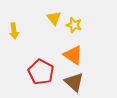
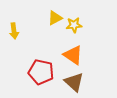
yellow triangle: moved 1 px right; rotated 42 degrees clockwise
yellow star: rotated 21 degrees counterclockwise
red pentagon: rotated 15 degrees counterclockwise
